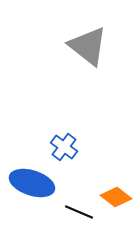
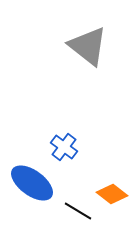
blue ellipse: rotated 18 degrees clockwise
orange diamond: moved 4 px left, 3 px up
black line: moved 1 px left, 1 px up; rotated 8 degrees clockwise
